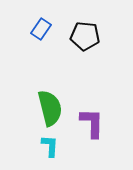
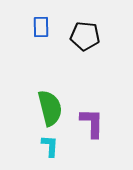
blue rectangle: moved 2 px up; rotated 35 degrees counterclockwise
